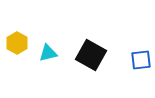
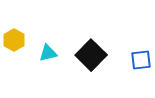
yellow hexagon: moved 3 px left, 3 px up
black square: rotated 16 degrees clockwise
